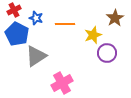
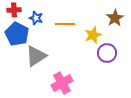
red cross: rotated 24 degrees clockwise
